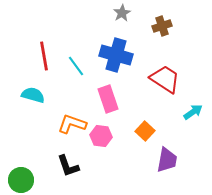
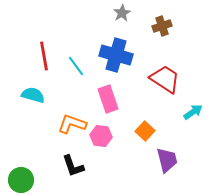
purple trapezoid: rotated 24 degrees counterclockwise
black L-shape: moved 5 px right
